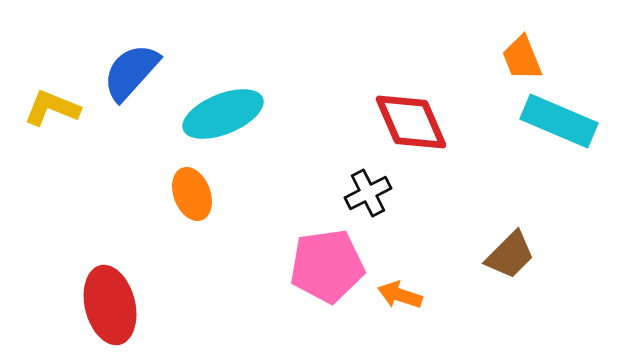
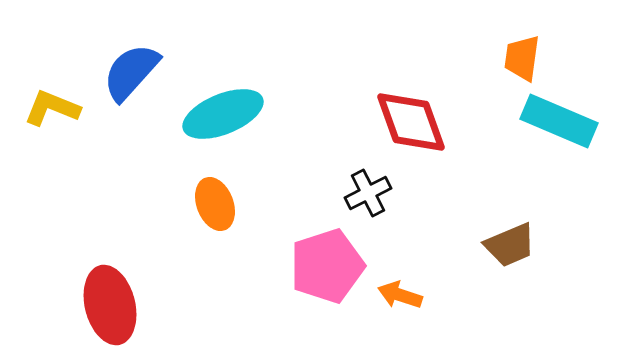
orange trapezoid: rotated 30 degrees clockwise
red diamond: rotated 4 degrees clockwise
orange ellipse: moved 23 px right, 10 px down
brown trapezoid: moved 10 px up; rotated 22 degrees clockwise
pink pentagon: rotated 10 degrees counterclockwise
